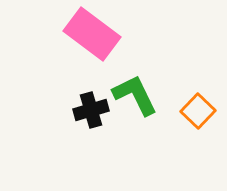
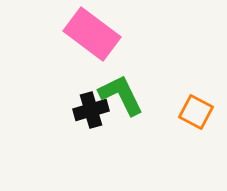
green L-shape: moved 14 px left
orange square: moved 2 px left, 1 px down; rotated 16 degrees counterclockwise
